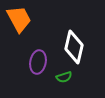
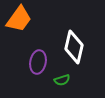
orange trapezoid: rotated 64 degrees clockwise
green semicircle: moved 2 px left, 3 px down
